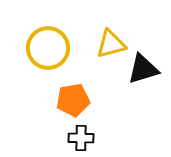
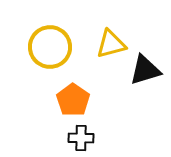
yellow circle: moved 2 px right, 1 px up
black triangle: moved 2 px right, 1 px down
orange pentagon: rotated 28 degrees counterclockwise
